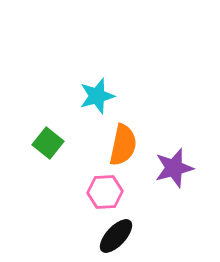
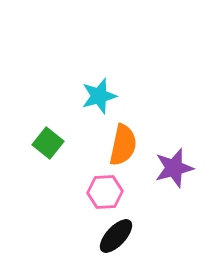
cyan star: moved 2 px right
